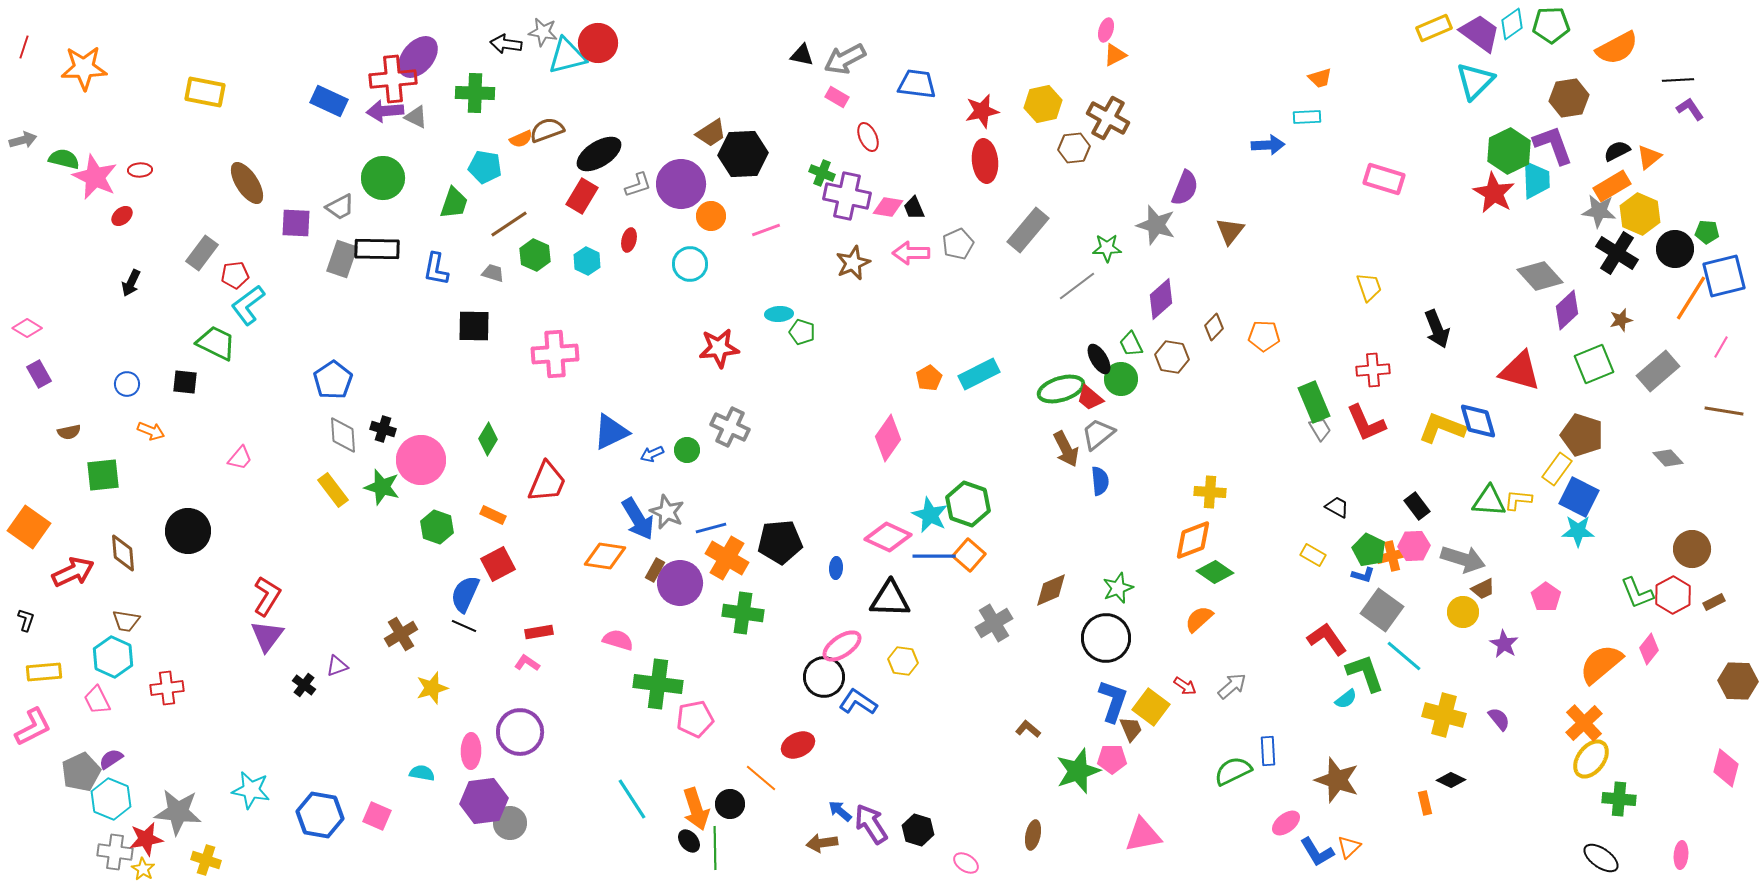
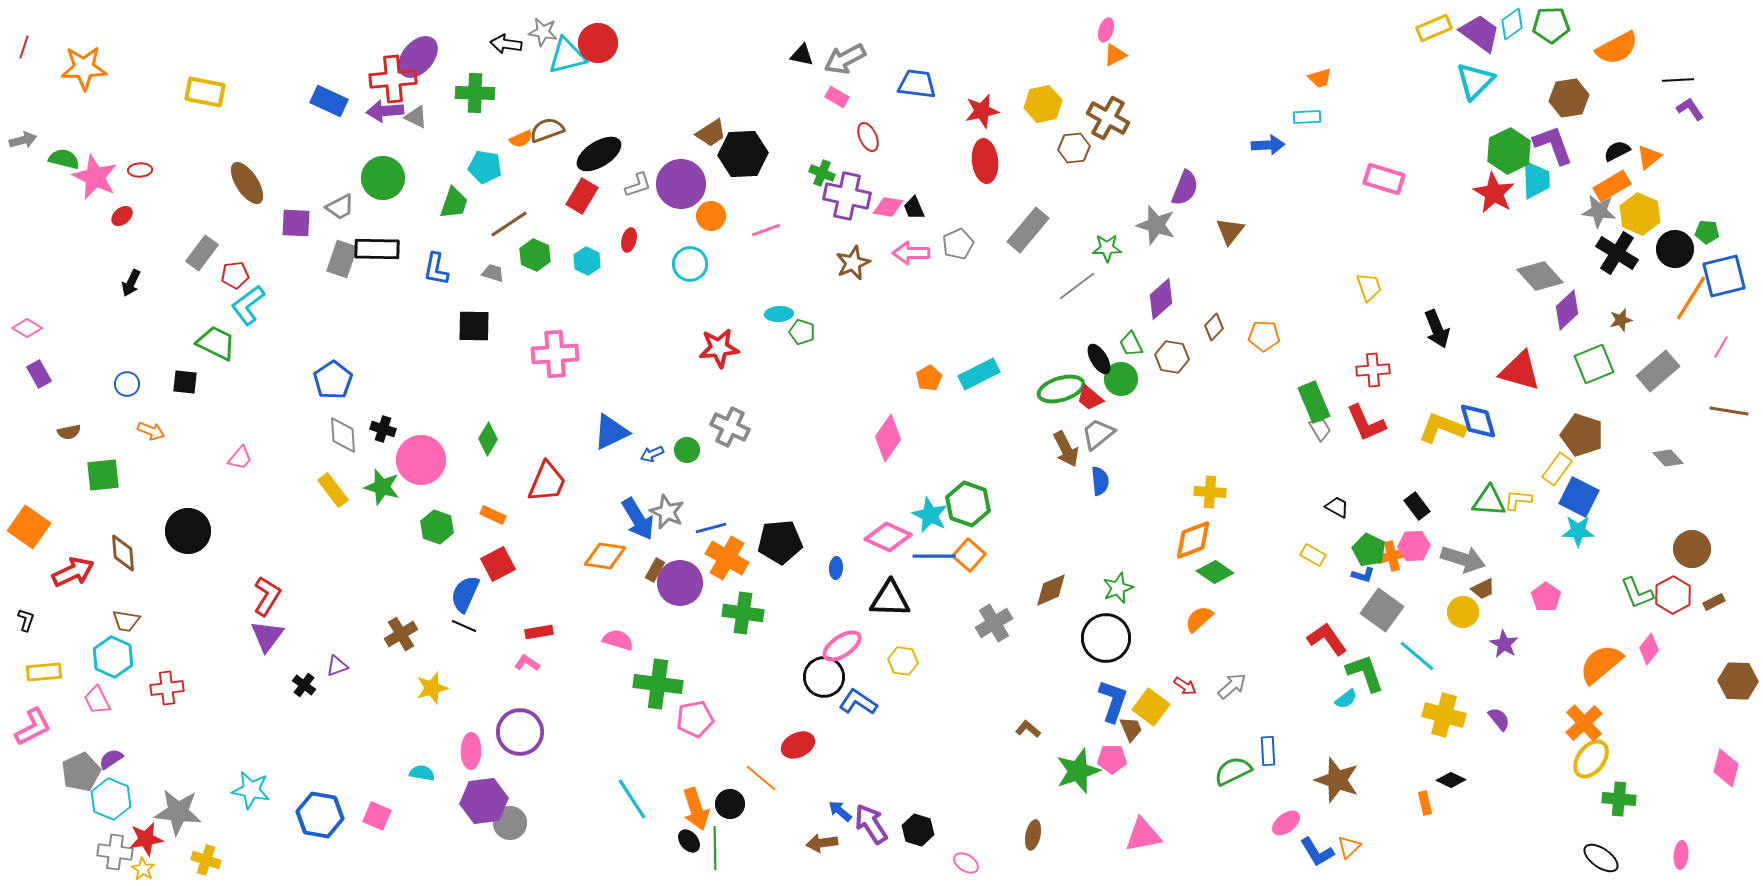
brown line at (1724, 411): moved 5 px right
cyan line at (1404, 656): moved 13 px right
